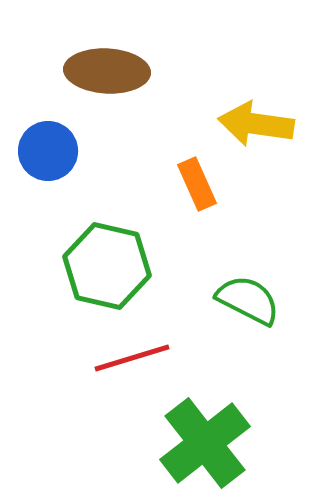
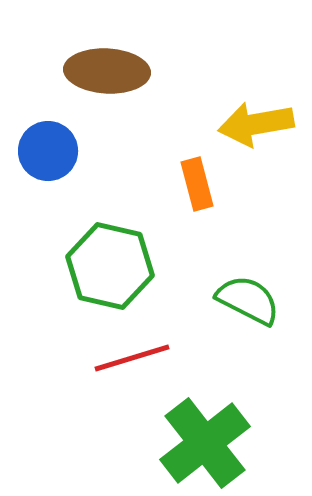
yellow arrow: rotated 18 degrees counterclockwise
orange rectangle: rotated 9 degrees clockwise
green hexagon: moved 3 px right
